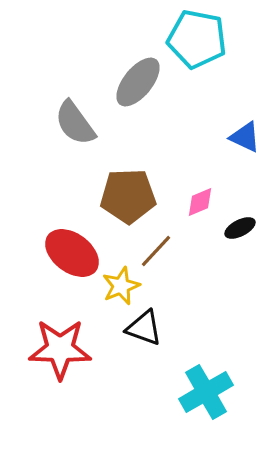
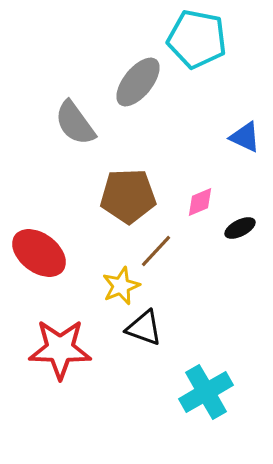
red ellipse: moved 33 px left
